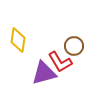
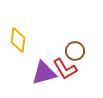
brown circle: moved 1 px right, 5 px down
red L-shape: moved 5 px right, 7 px down
